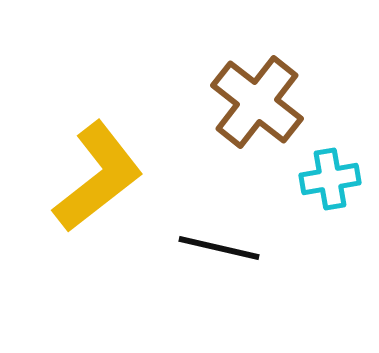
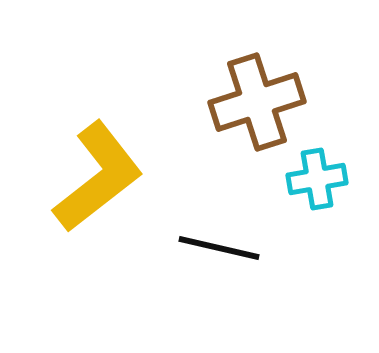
brown cross: rotated 34 degrees clockwise
cyan cross: moved 13 px left
